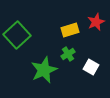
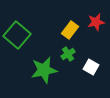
red star: rotated 12 degrees clockwise
yellow rectangle: rotated 36 degrees counterclockwise
green square: rotated 8 degrees counterclockwise
green star: rotated 12 degrees clockwise
